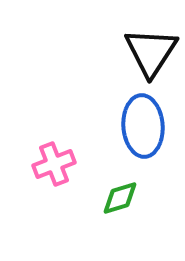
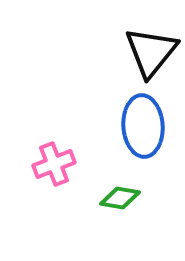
black triangle: rotated 6 degrees clockwise
green diamond: rotated 27 degrees clockwise
